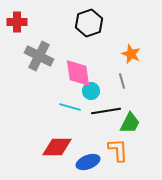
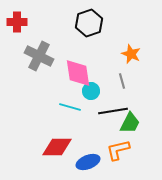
black line: moved 7 px right
orange L-shape: rotated 100 degrees counterclockwise
